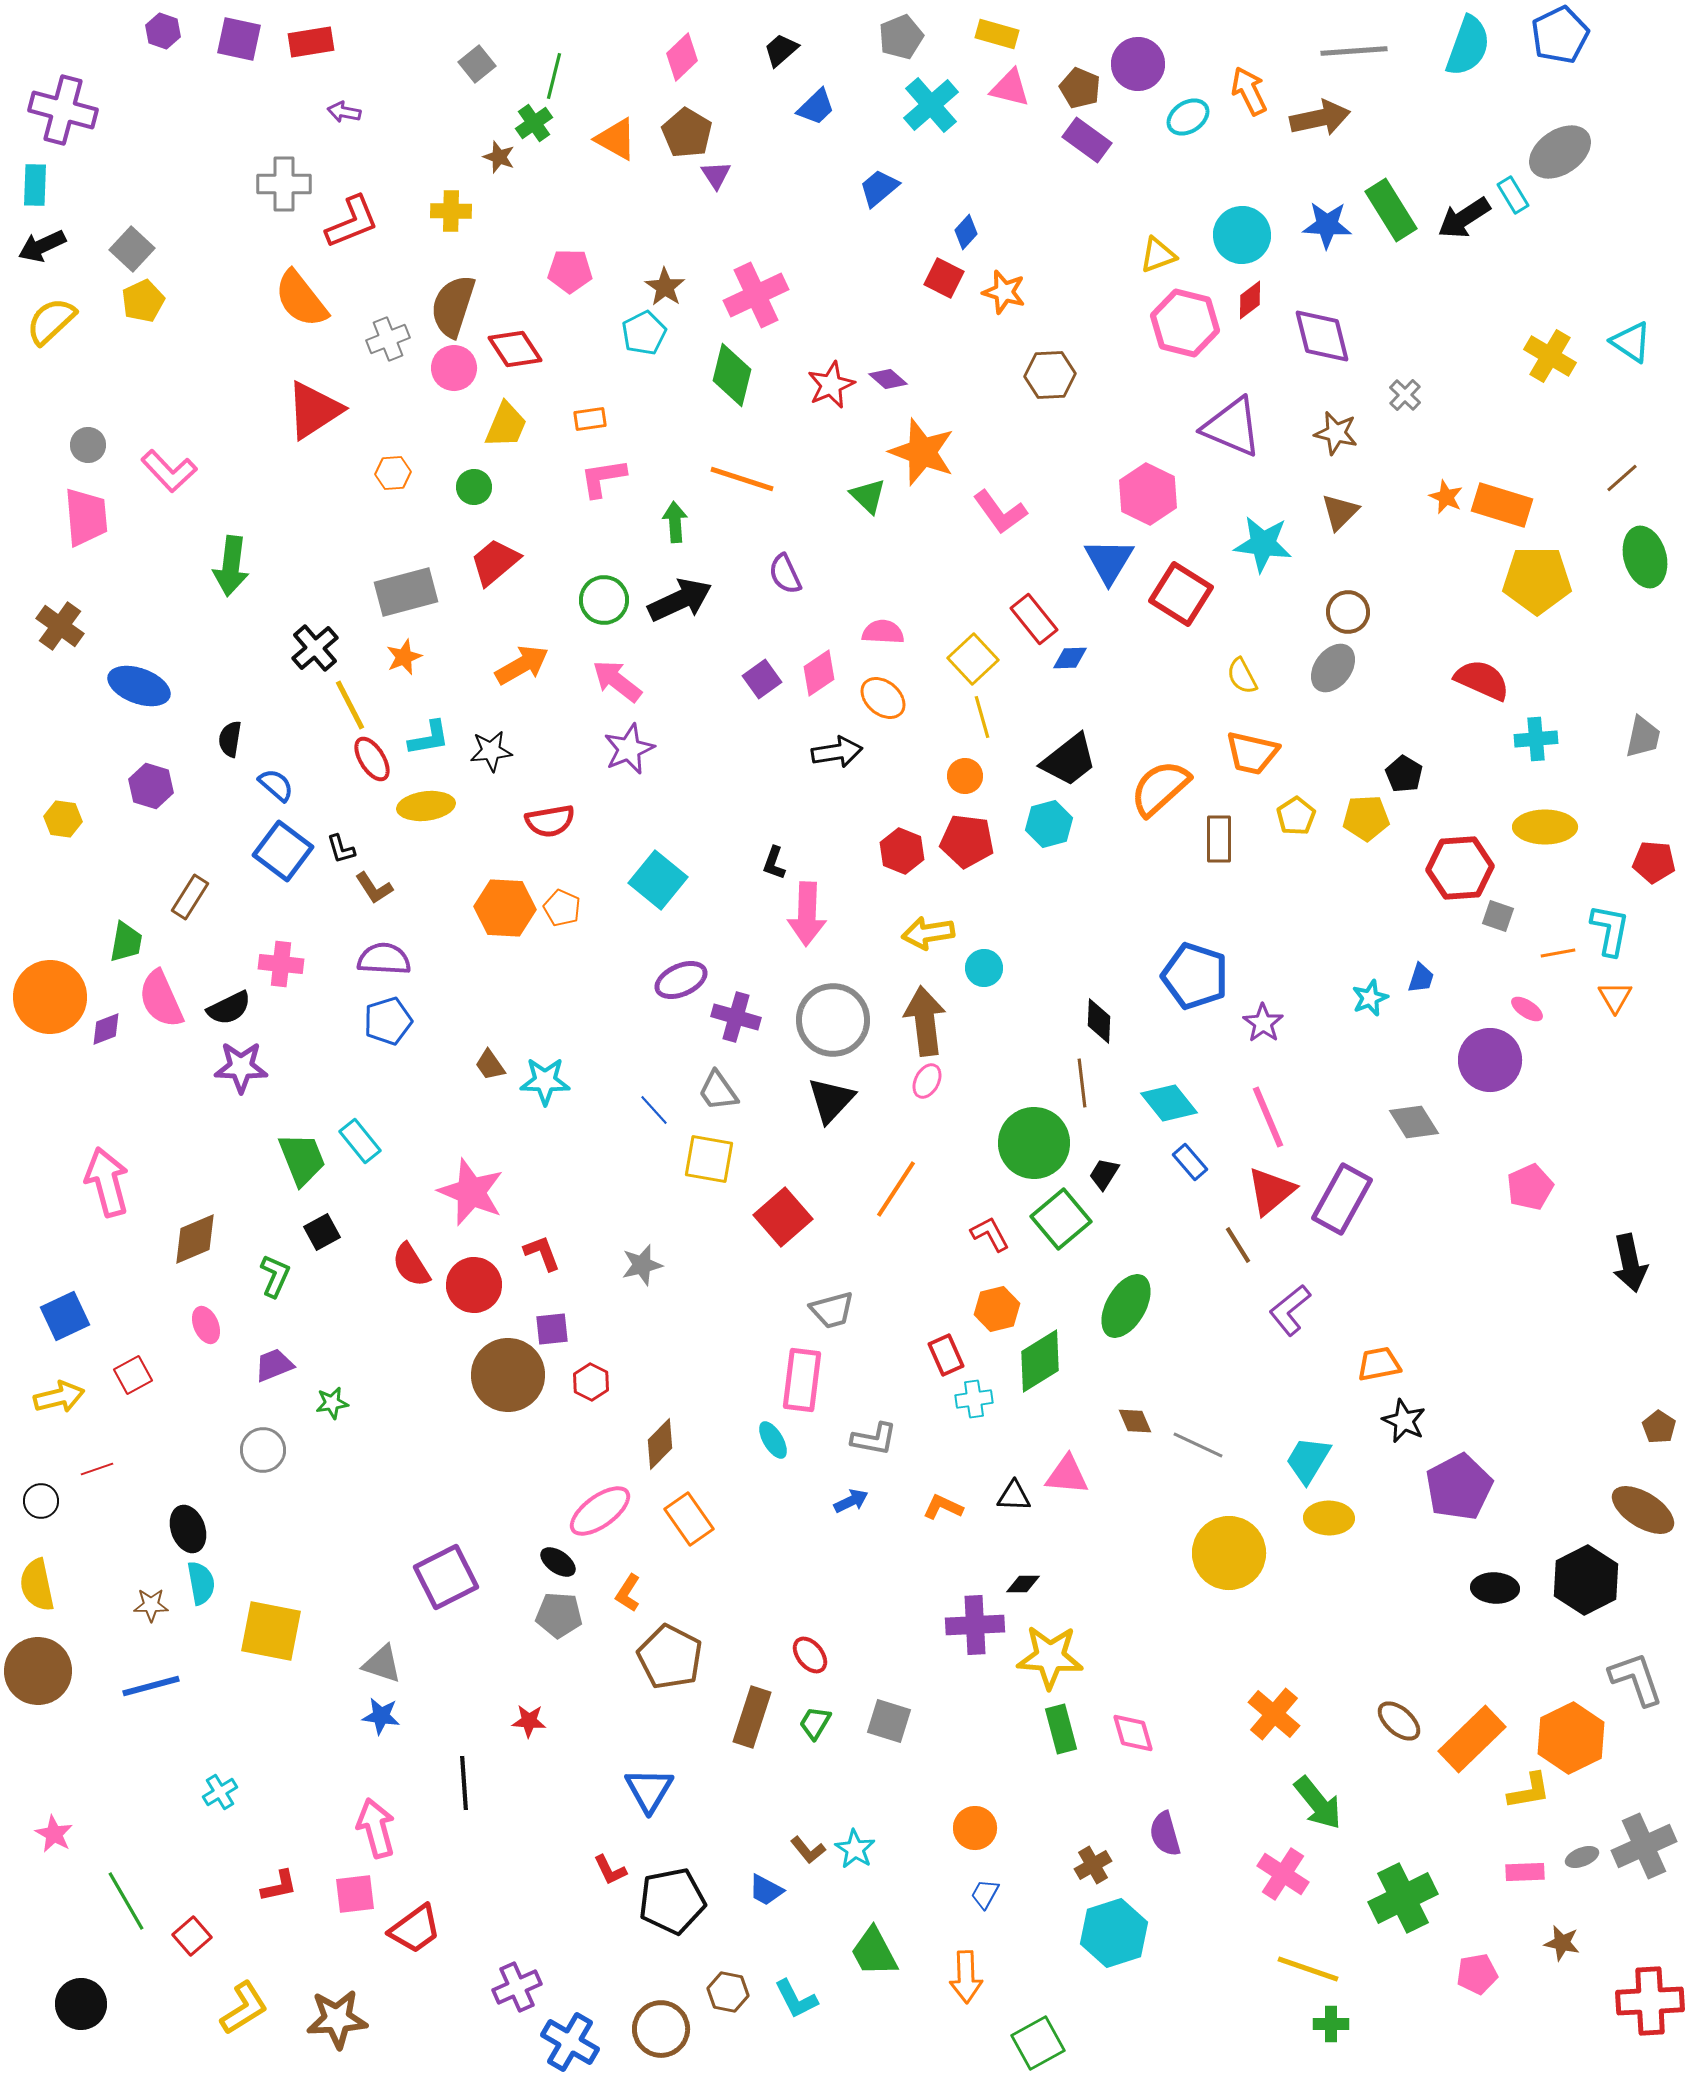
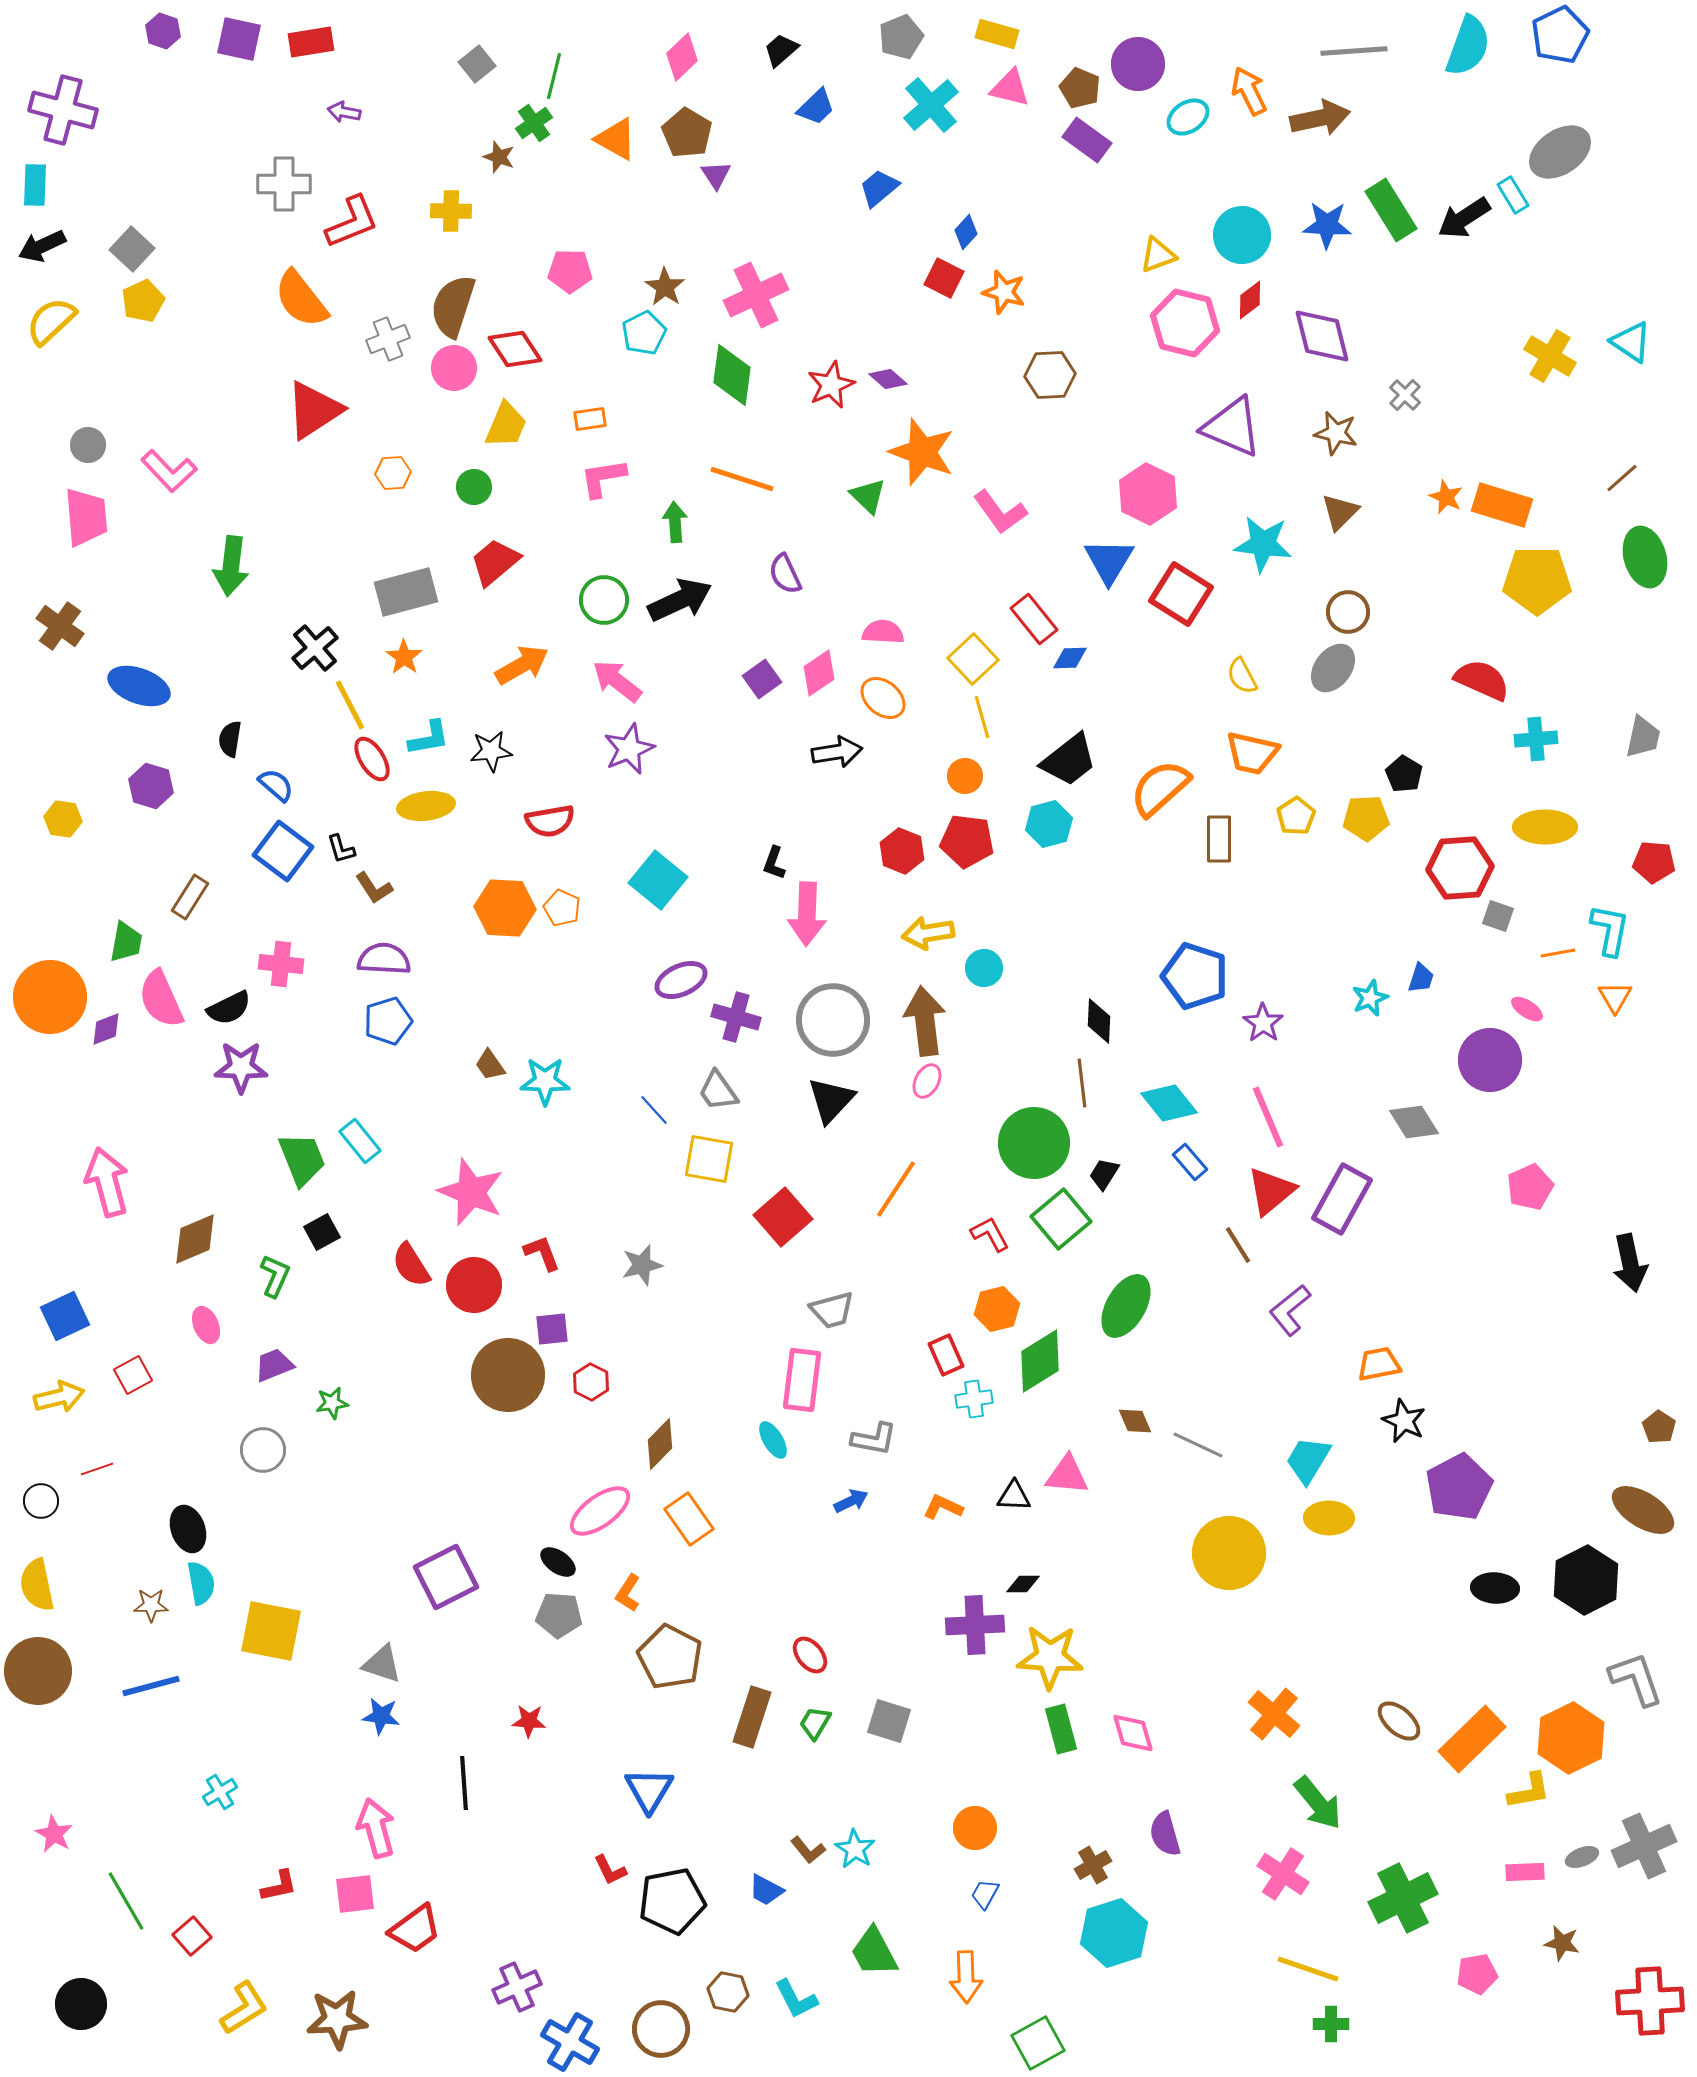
green diamond at (732, 375): rotated 6 degrees counterclockwise
orange star at (404, 657): rotated 15 degrees counterclockwise
